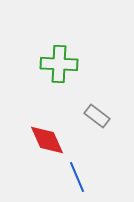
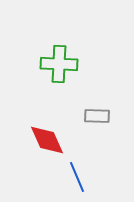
gray rectangle: rotated 35 degrees counterclockwise
